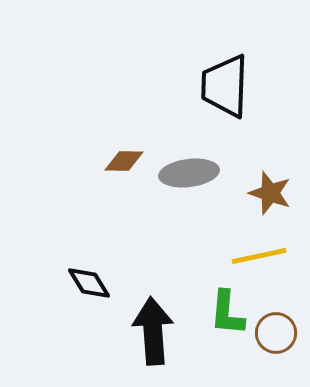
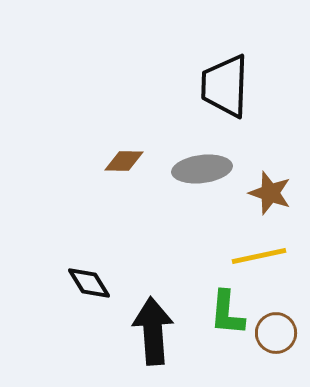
gray ellipse: moved 13 px right, 4 px up
